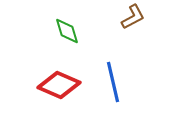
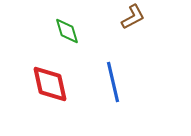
red diamond: moved 9 px left, 1 px up; rotated 54 degrees clockwise
